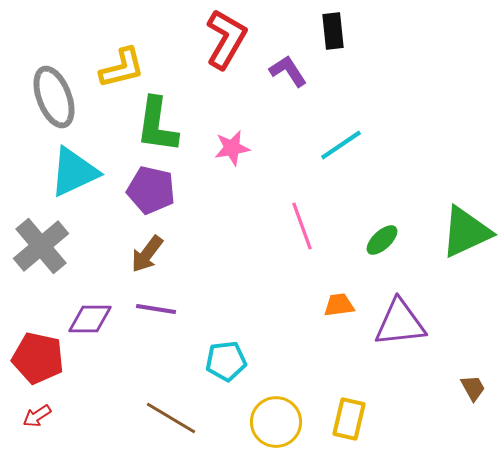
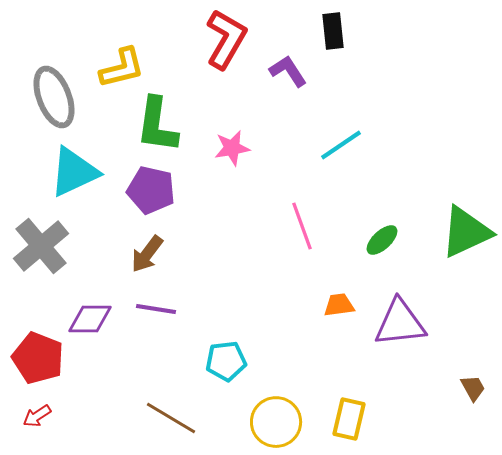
red pentagon: rotated 9 degrees clockwise
